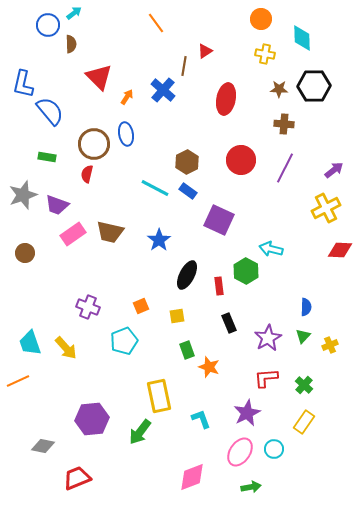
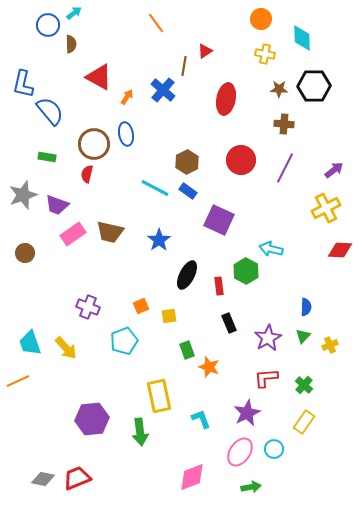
red triangle at (99, 77): rotated 16 degrees counterclockwise
yellow square at (177, 316): moved 8 px left
green arrow at (140, 432): rotated 44 degrees counterclockwise
gray diamond at (43, 446): moved 33 px down
